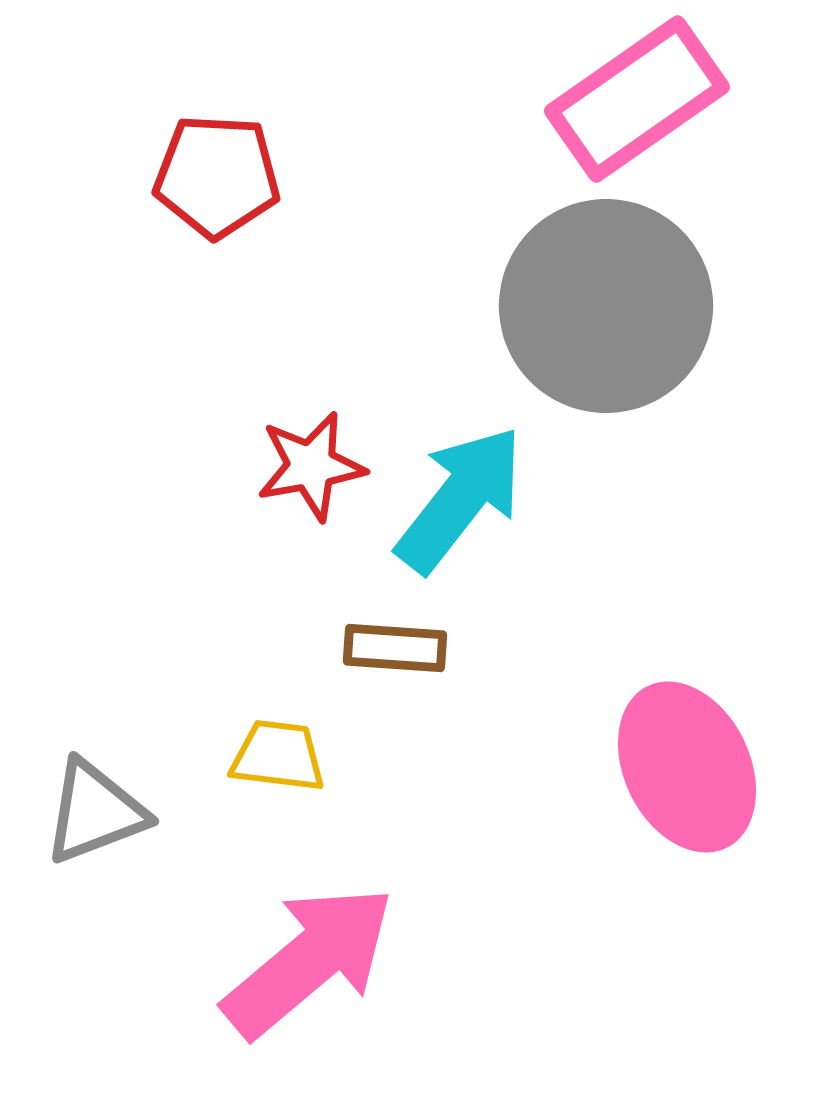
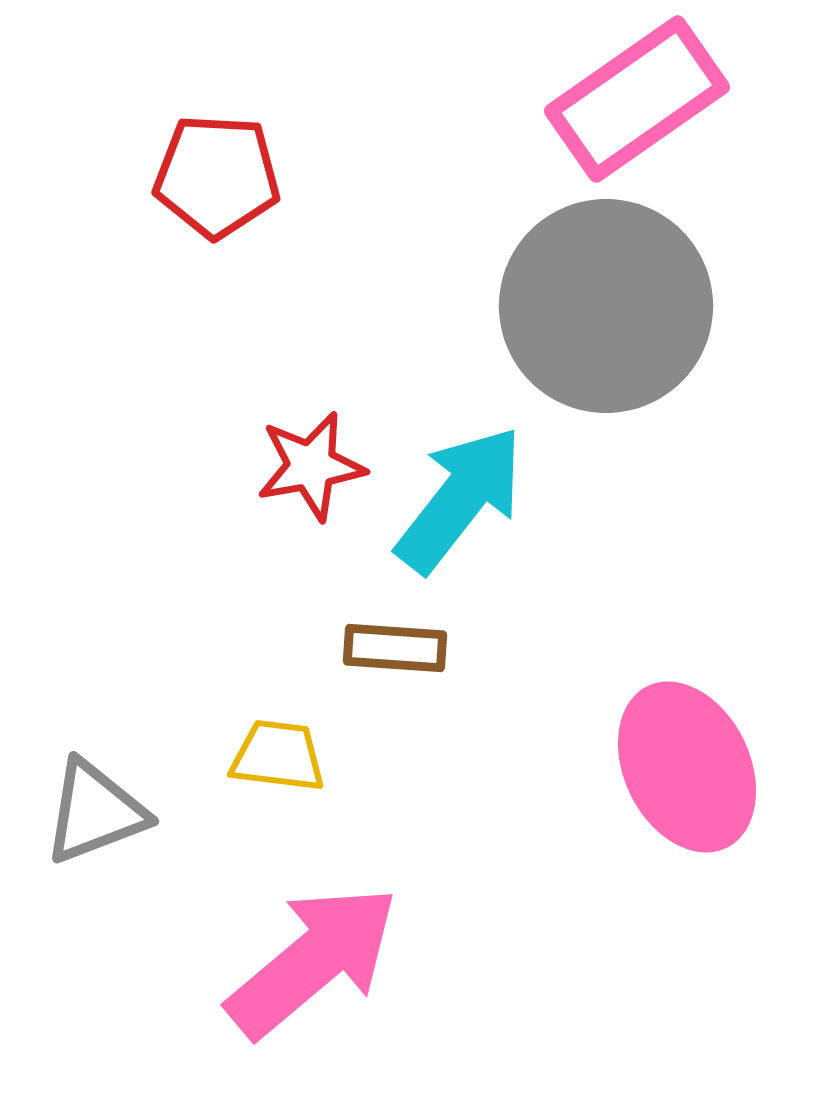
pink arrow: moved 4 px right
